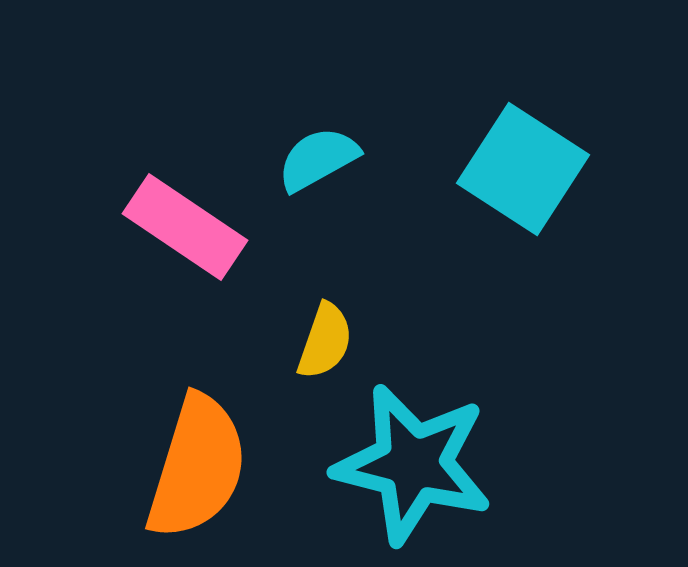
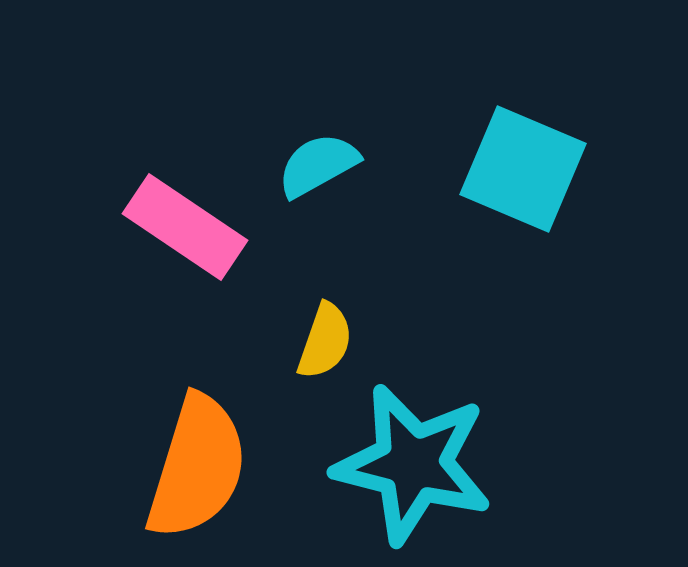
cyan semicircle: moved 6 px down
cyan square: rotated 10 degrees counterclockwise
